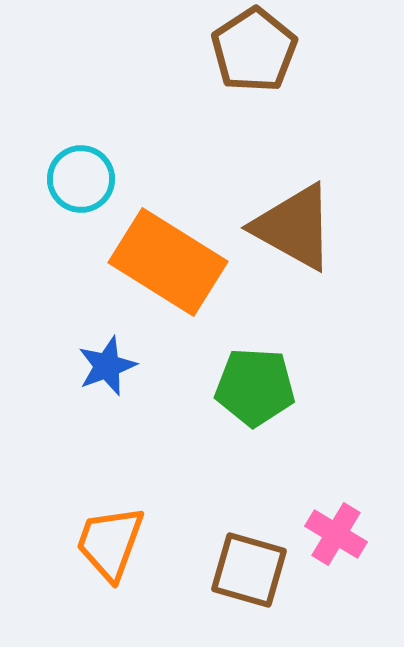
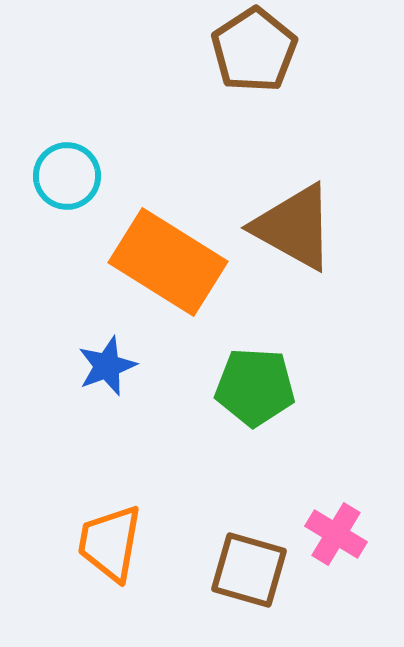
cyan circle: moved 14 px left, 3 px up
orange trapezoid: rotated 10 degrees counterclockwise
